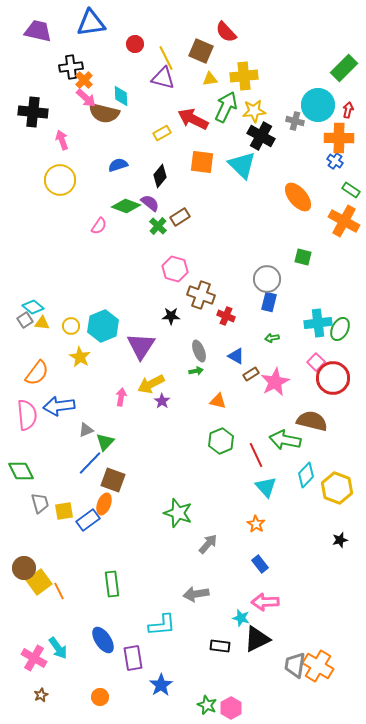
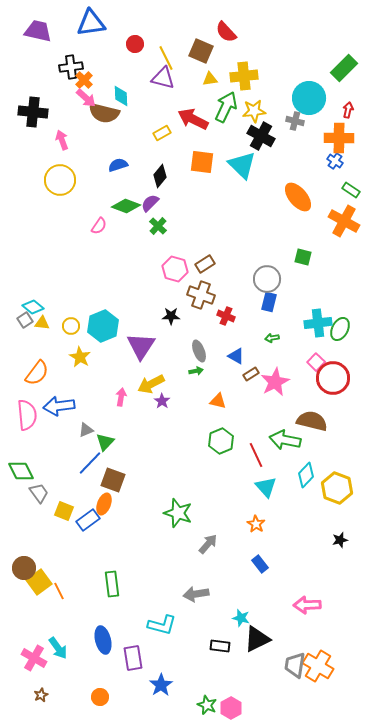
cyan circle at (318, 105): moved 9 px left, 7 px up
purple semicircle at (150, 203): rotated 84 degrees counterclockwise
brown rectangle at (180, 217): moved 25 px right, 47 px down
gray trapezoid at (40, 503): moved 1 px left, 10 px up; rotated 20 degrees counterclockwise
yellow square at (64, 511): rotated 30 degrees clockwise
pink arrow at (265, 602): moved 42 px right, 3 px down
cyan L-shape at (162, 625): rotated 20 degrees clockwise
blue ellipse at (103, 640): rotated 20 degrees clockwise
